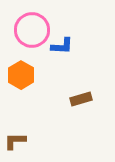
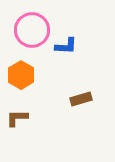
blue L-shape: moved 4 px right
brown L-shape: moved 2 px right, 23 px up
